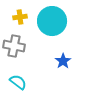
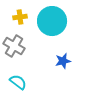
gray cross: rotated 20 degrees clockwise
blue star: rotated 21 degrees clockwise
